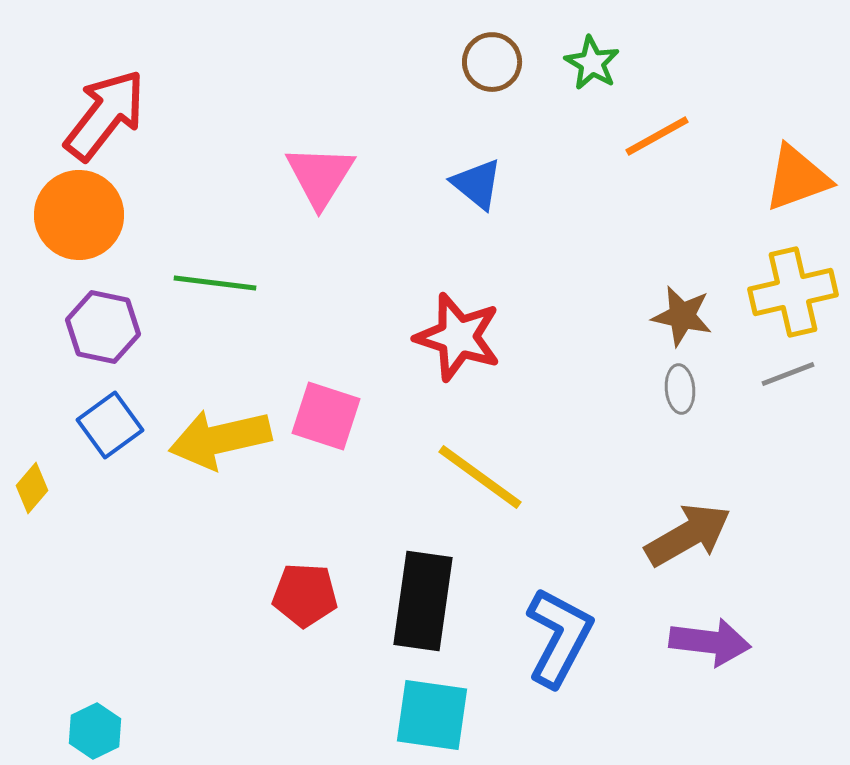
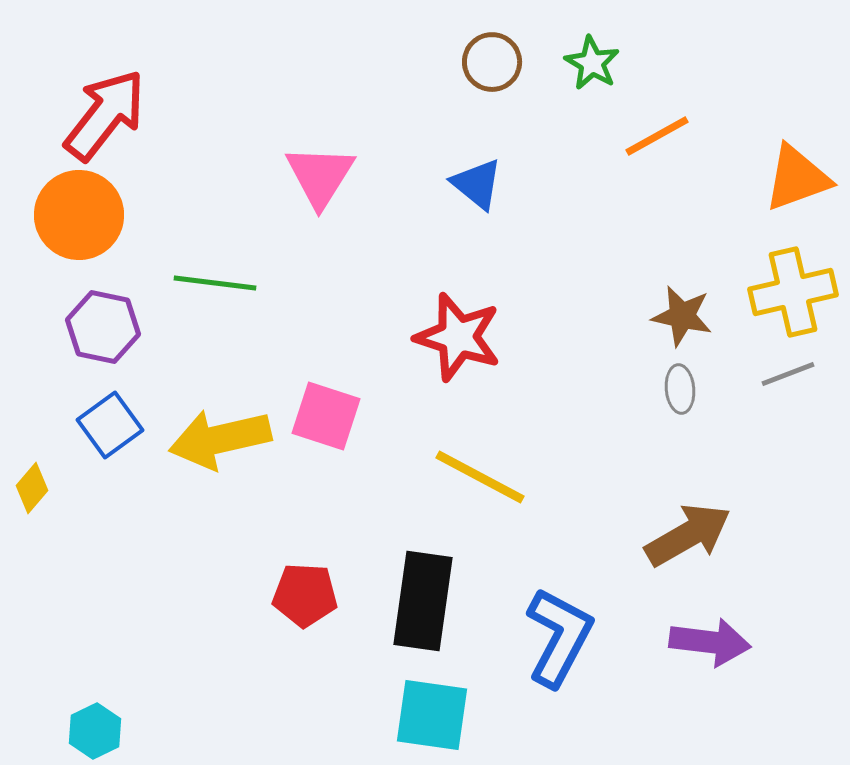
yellow line: rotated 8 degrees counterclockwise
